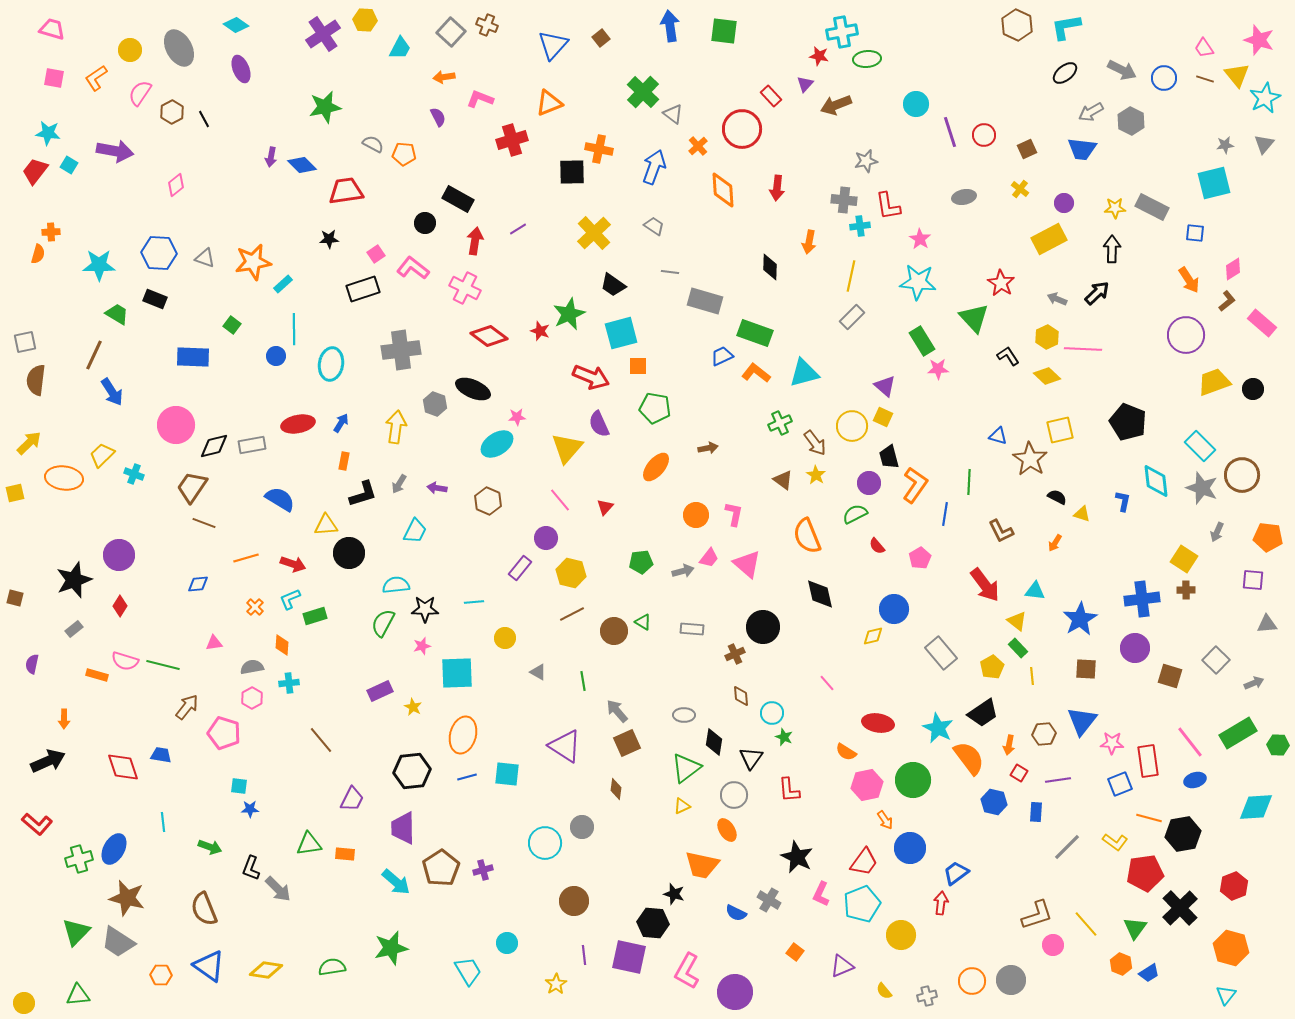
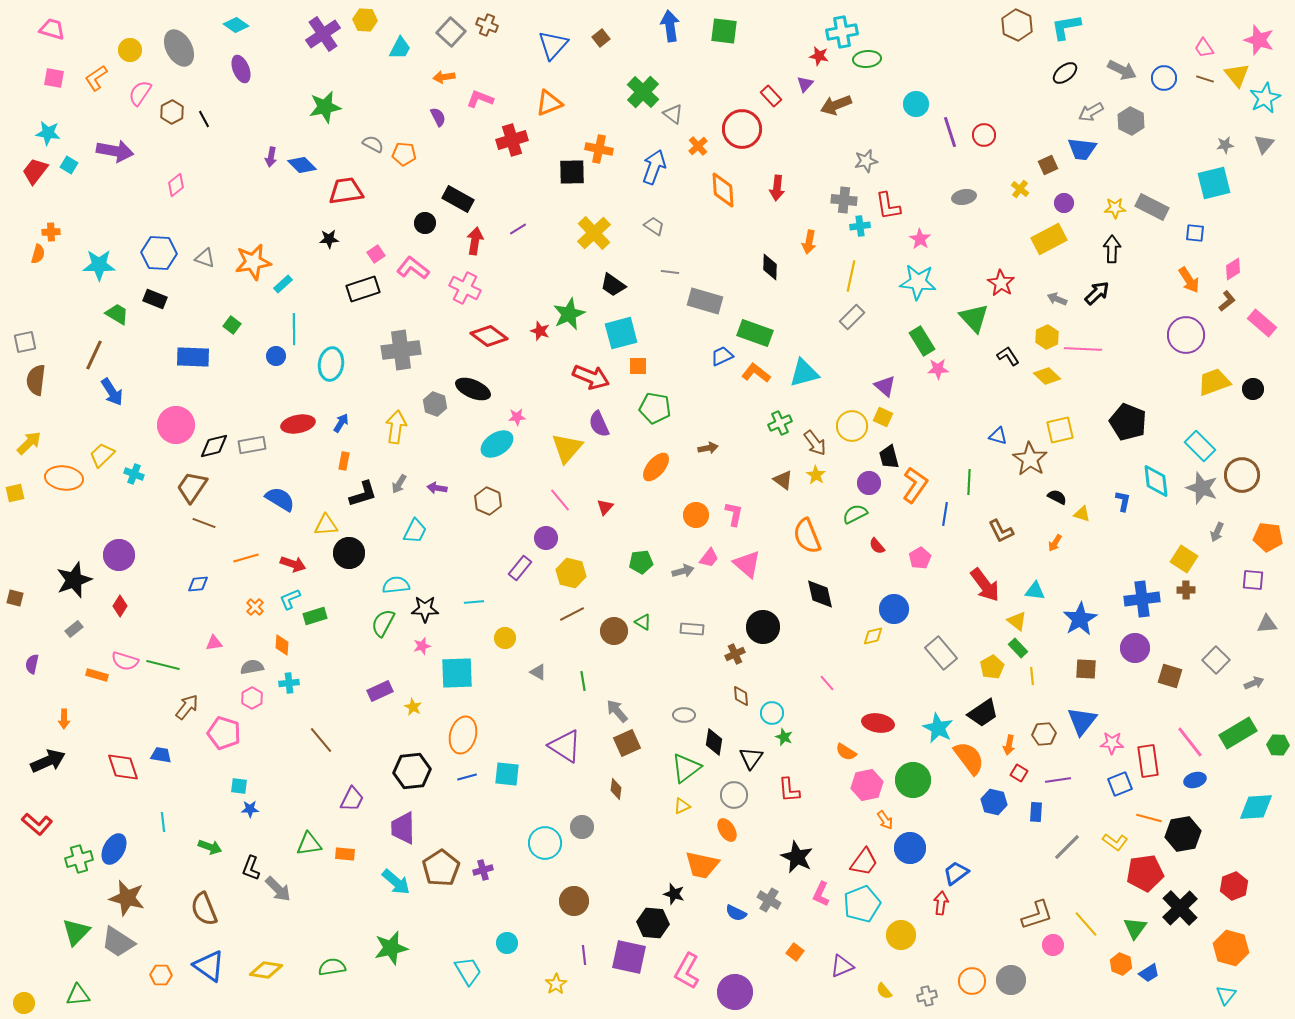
brown square at (1027, 149): moved 21 px right, 16 px down
